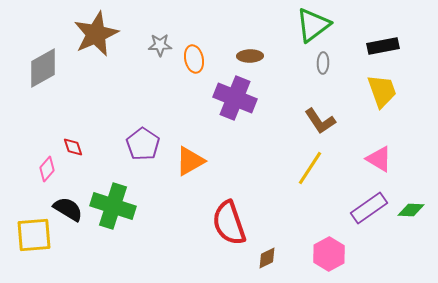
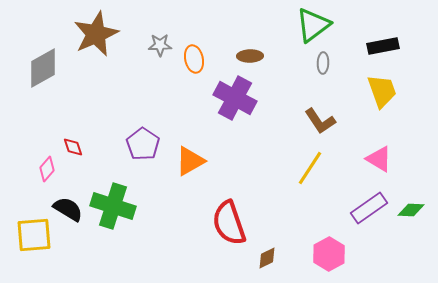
purple cross: rotated 6 degrees clockwise
